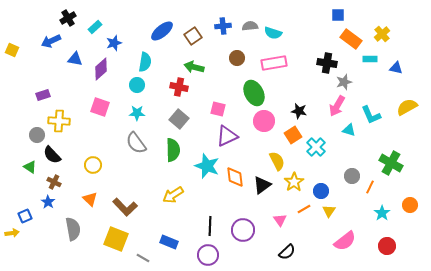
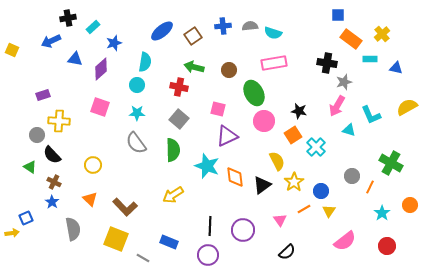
black cross at (68, 18): rotated 21 degrees clockwise
cyan rectangle at (95, 27): moved 2 px left
brown circle at (237, 58): moved 8 px left, 12 px down
blue star at (48, 202): moved 4 px right
blue square at (25, 216): moved 1 px right, 2 px down
